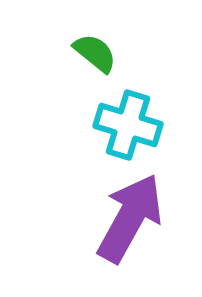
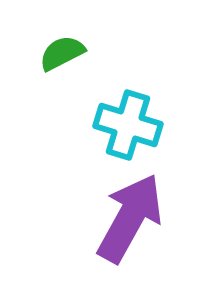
green semicircle: moved 33 px left; rotated 66 degrees counterclockwise
